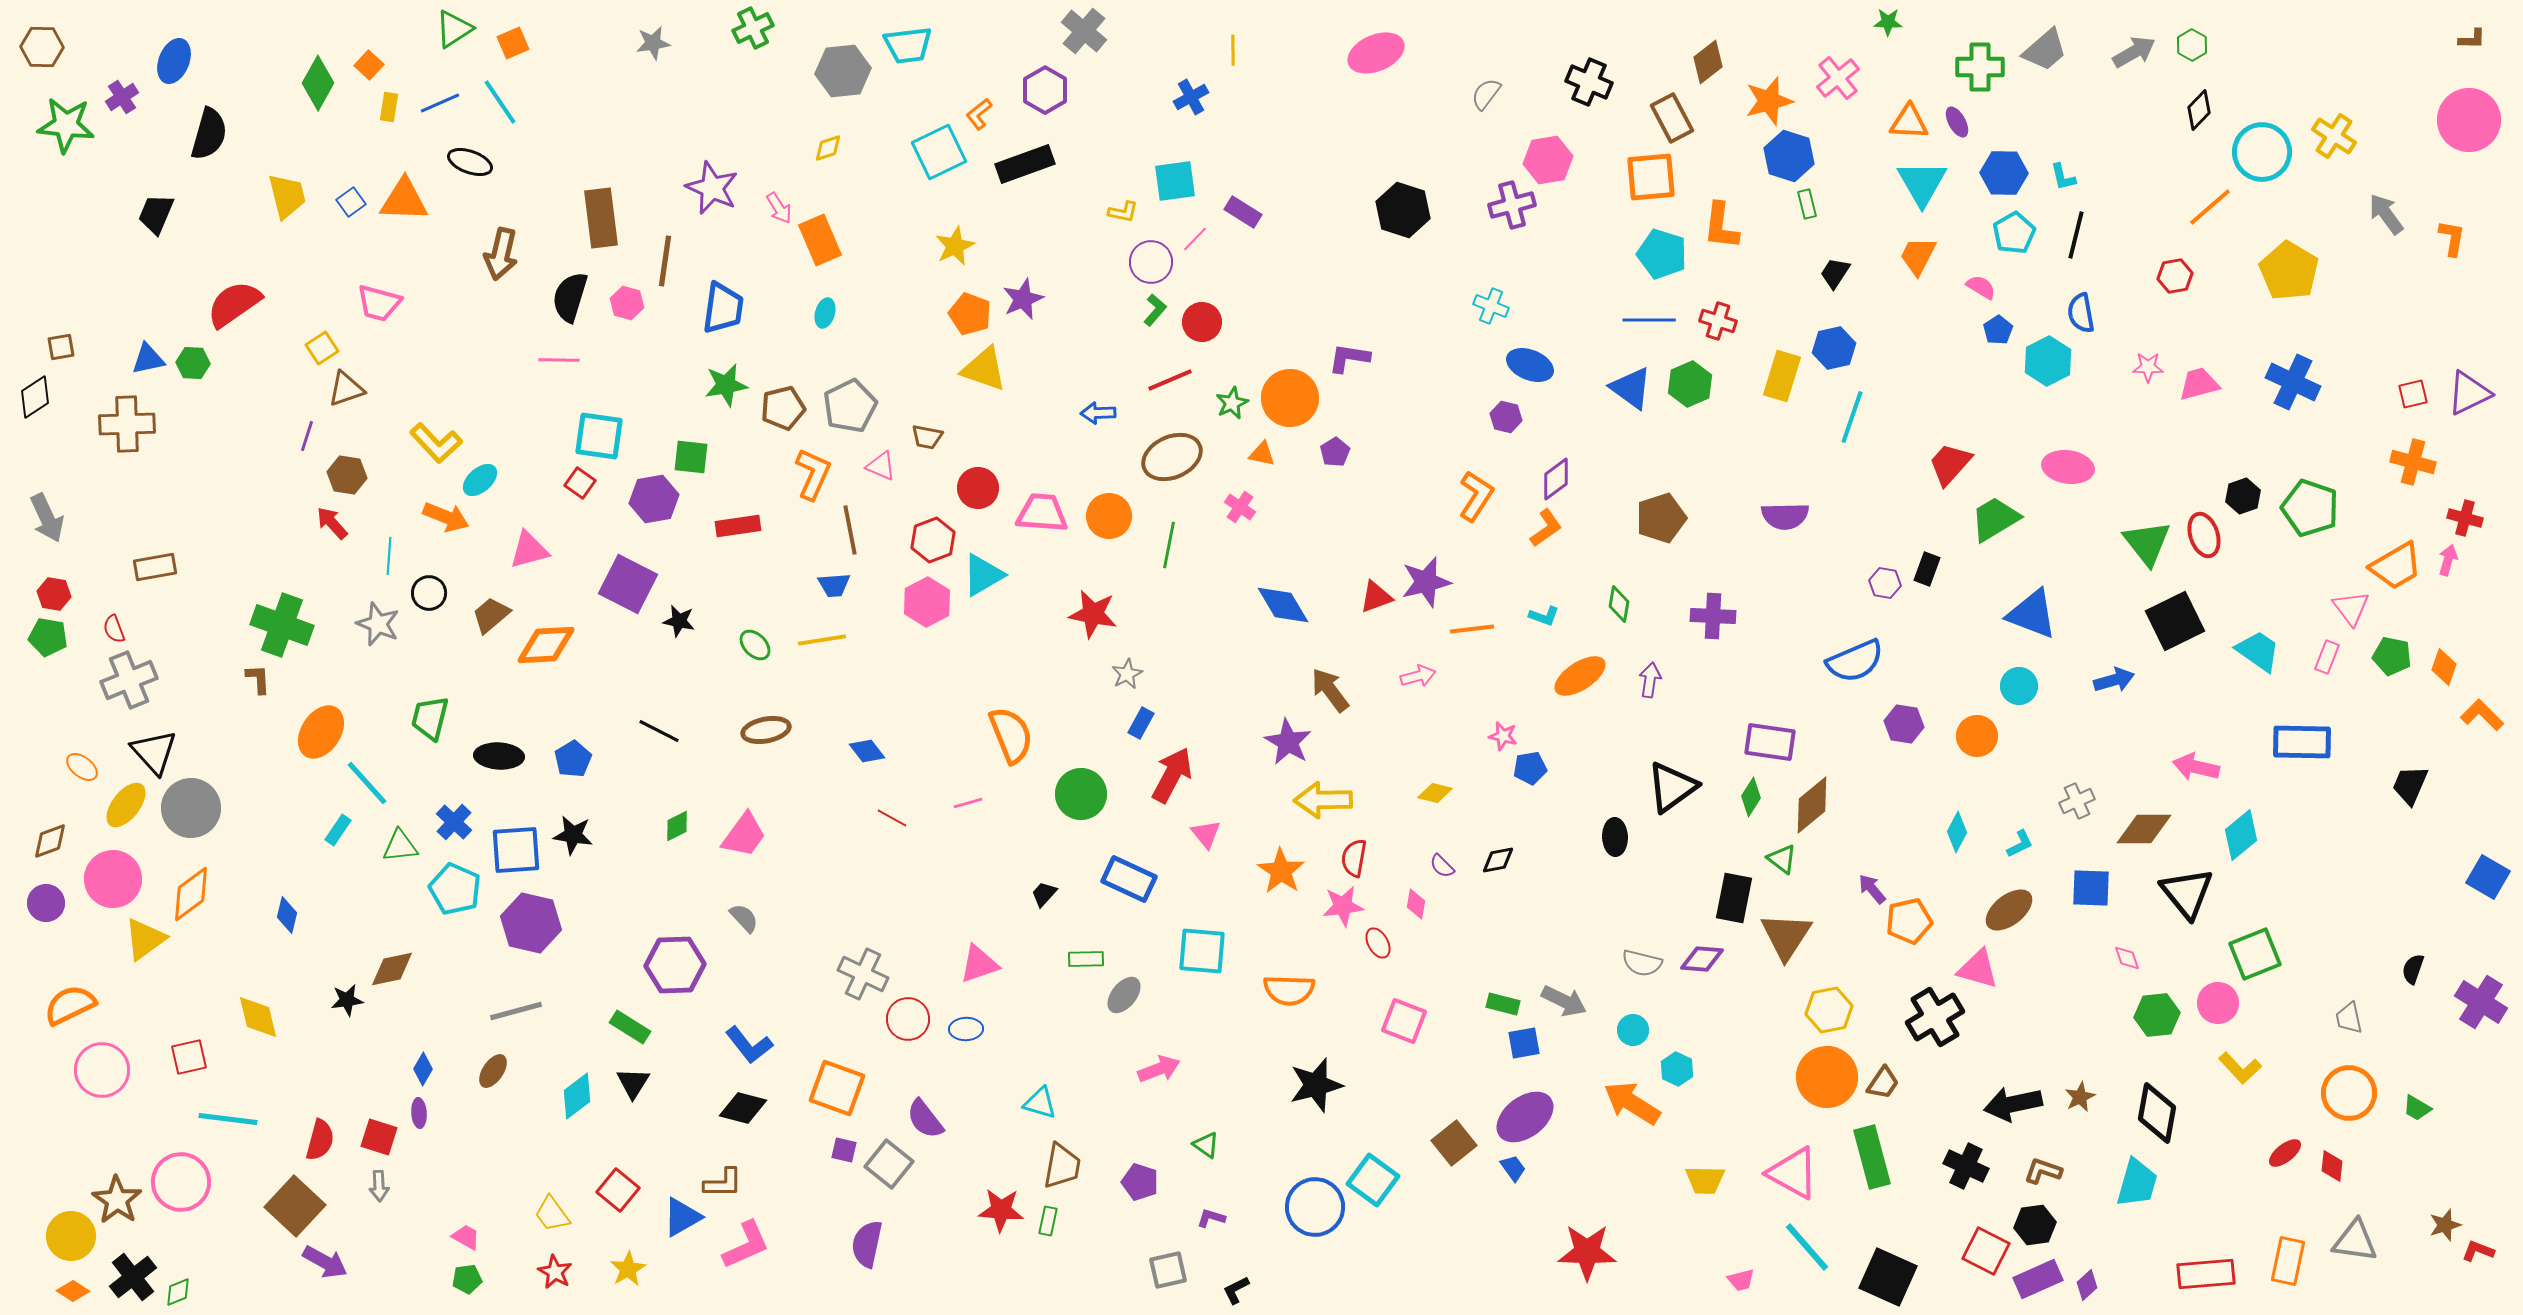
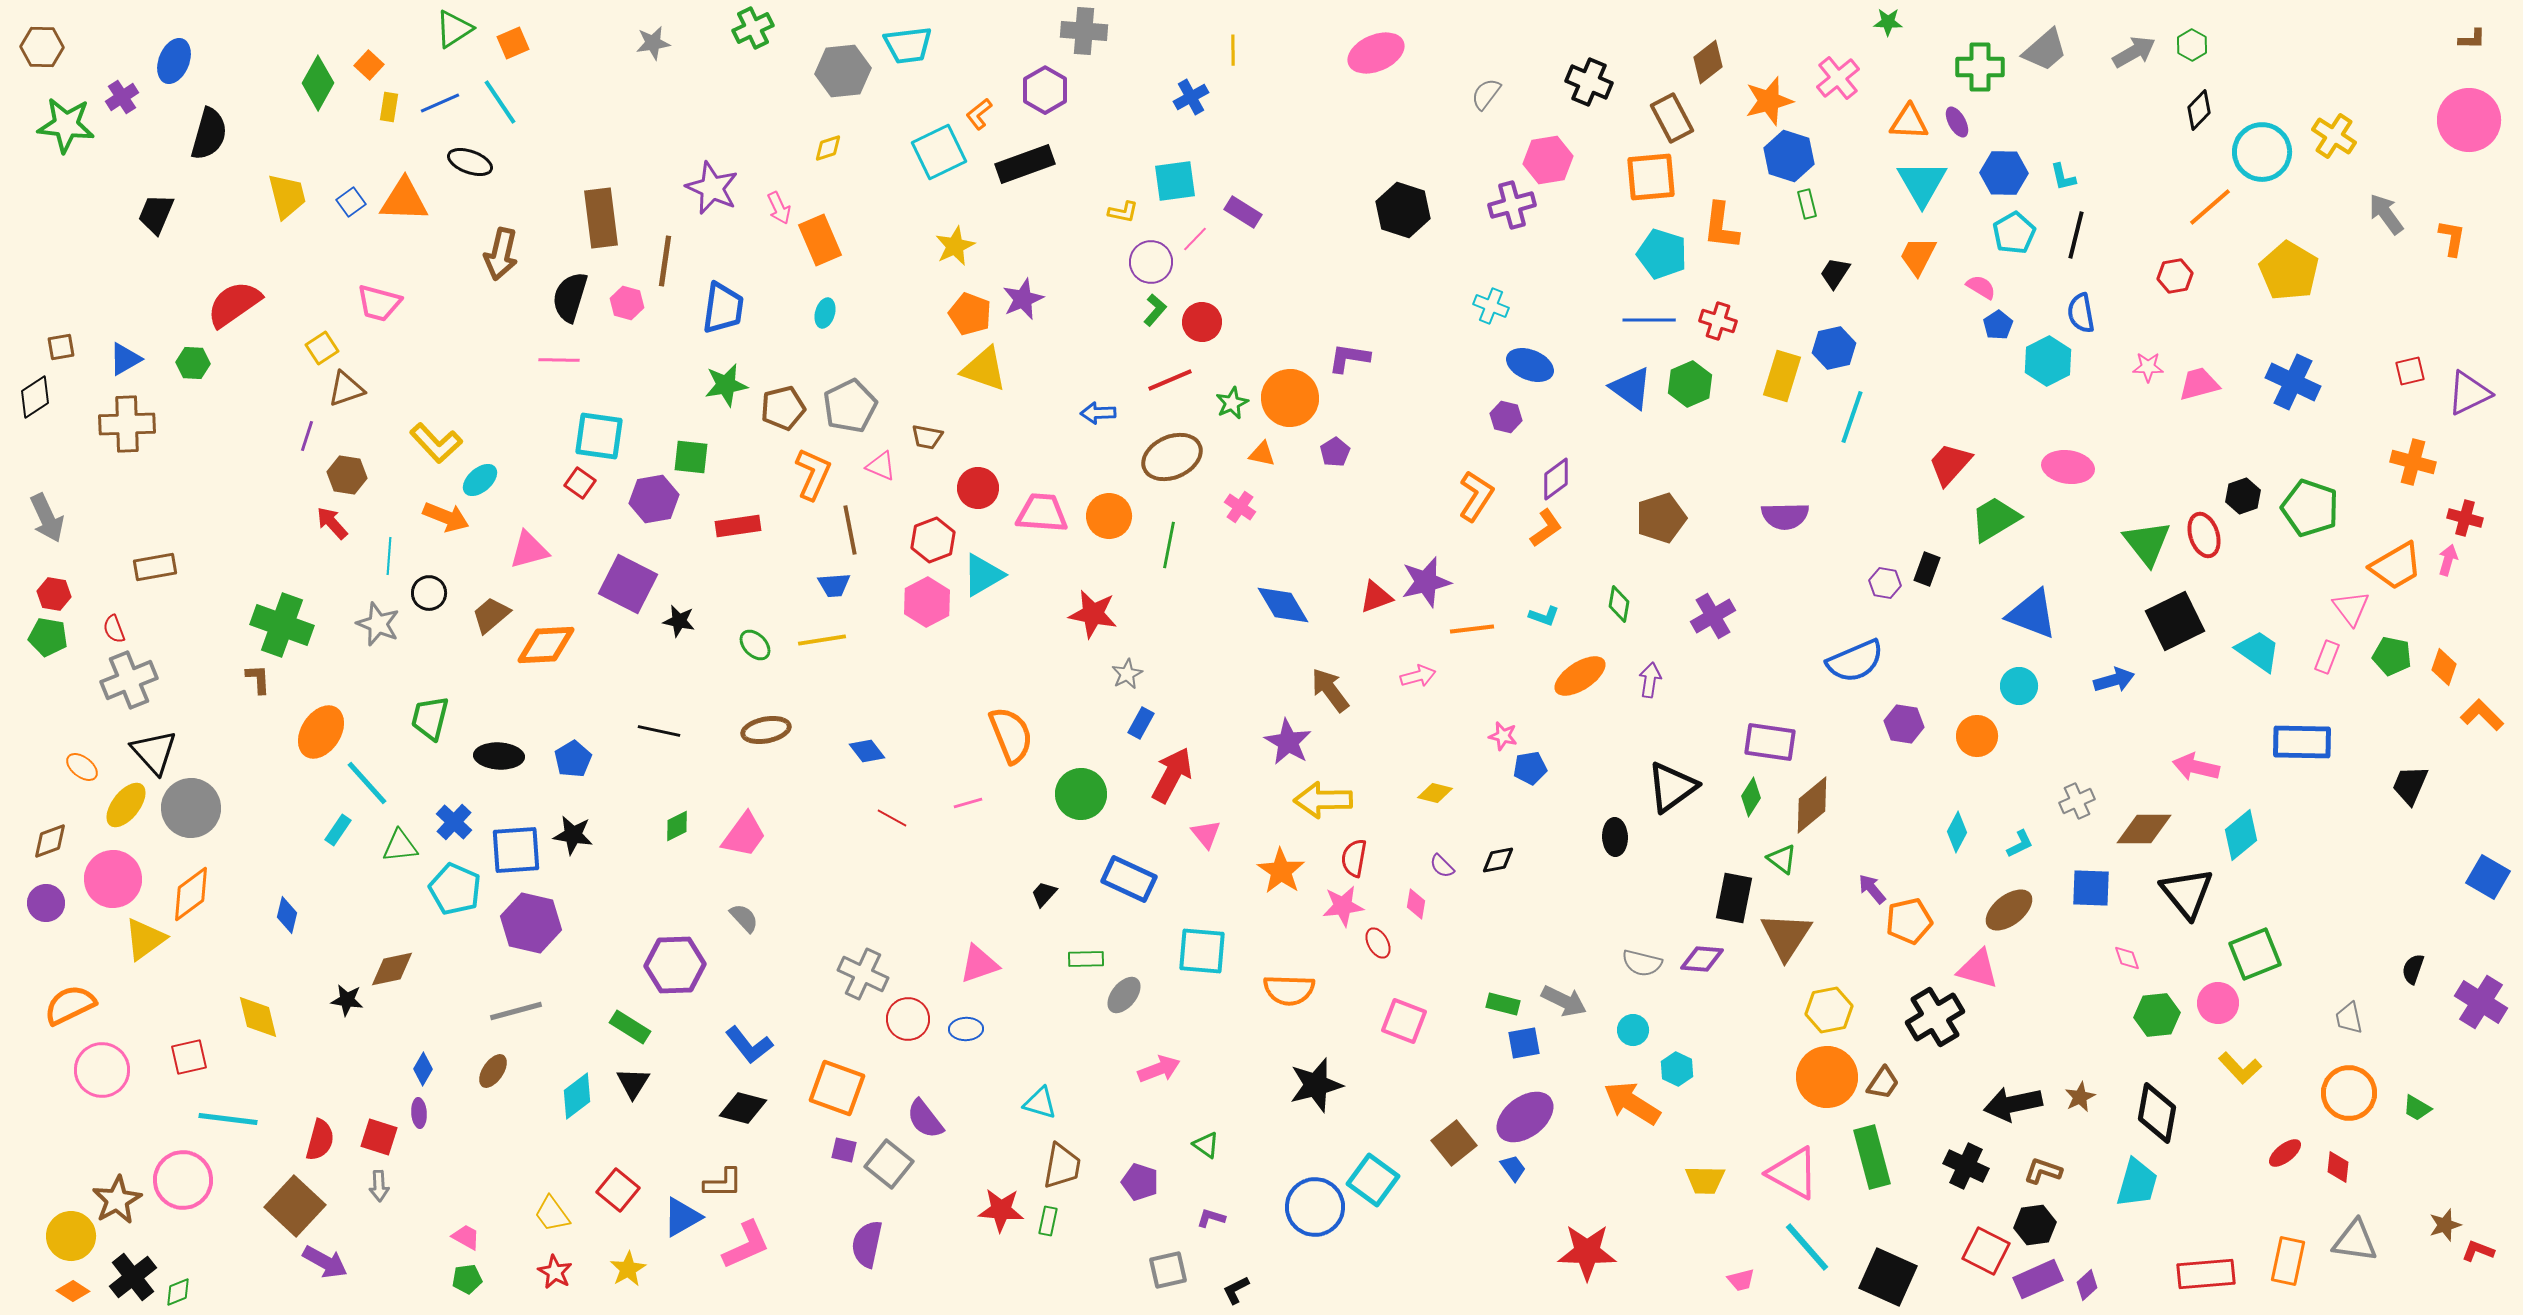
gray cross at (1084, 31): rotated 36 degrees counterclockwise
pink arrow at (779, 208): rotated 8 degrees clockwise
blue pentagon at (1998, 330): moved 5 px up
blue triangle at (148, 359): moved 23 px left; rotated 18 degrees counterclockwise
red square at (2413, 394): moved 3 px left, 23 px up
purple cross at (1713, 616): rotated 33 degrees counterclockwise
black line at (659, 731): rotated 15 degrees counterclockwise
black star at (347, 1000): rotated 16 degrees clockwise
red diamond at (2332, 1166): moved 6 px right, 1 px down
pink circle at (181, 1182): moved 2 px right, 2 px up
brown star at (117, 1200): rotated 9 degrees clockwise
